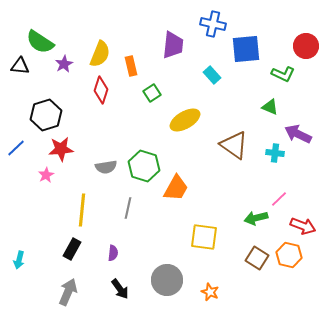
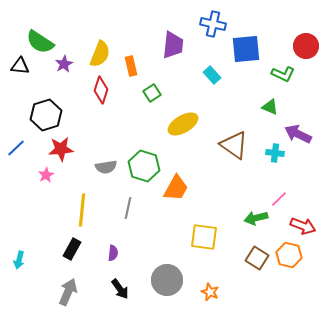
yellow ellipse: moved 2 px left, 4 px down
